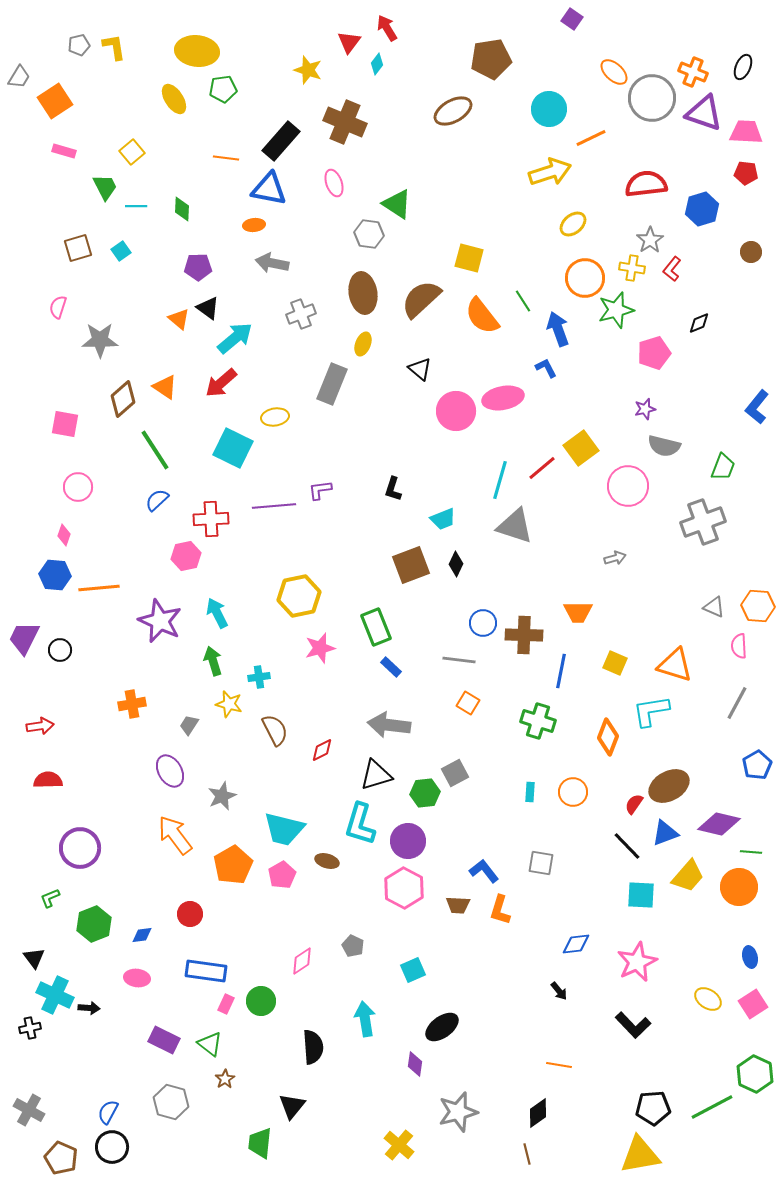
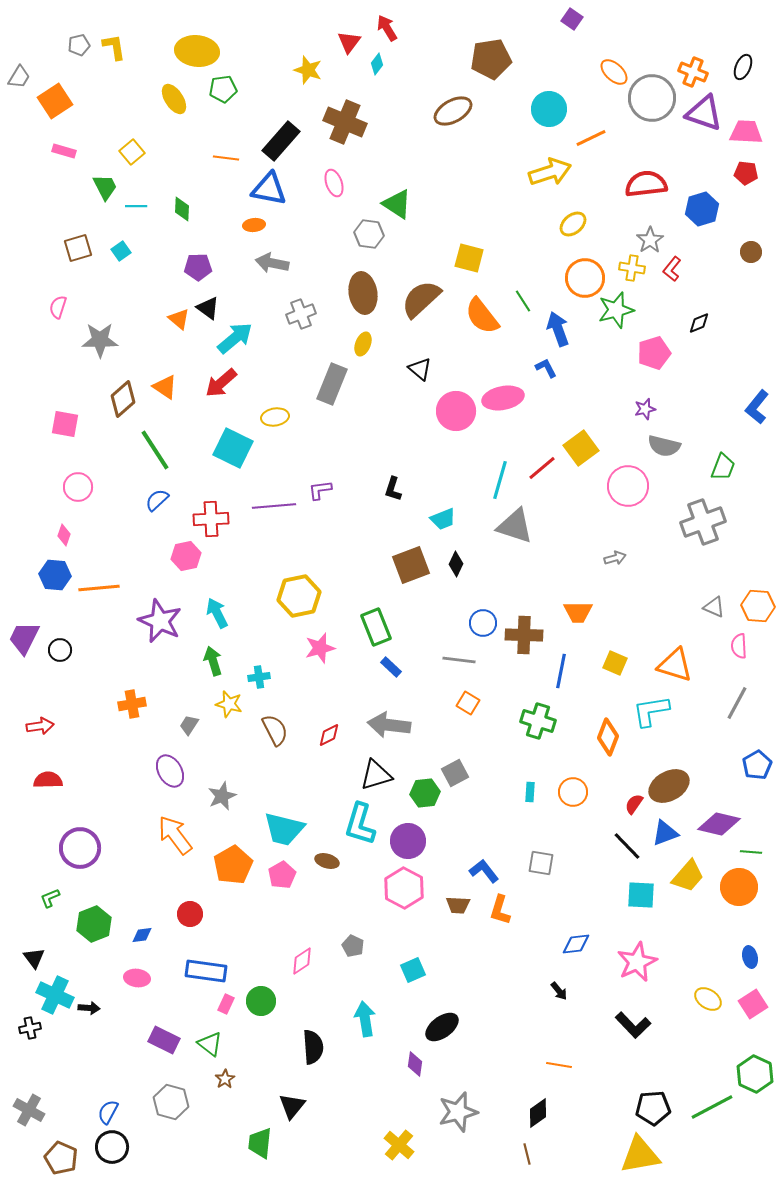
red diamond at (322, 750): moved 7 px right, 15 px up
